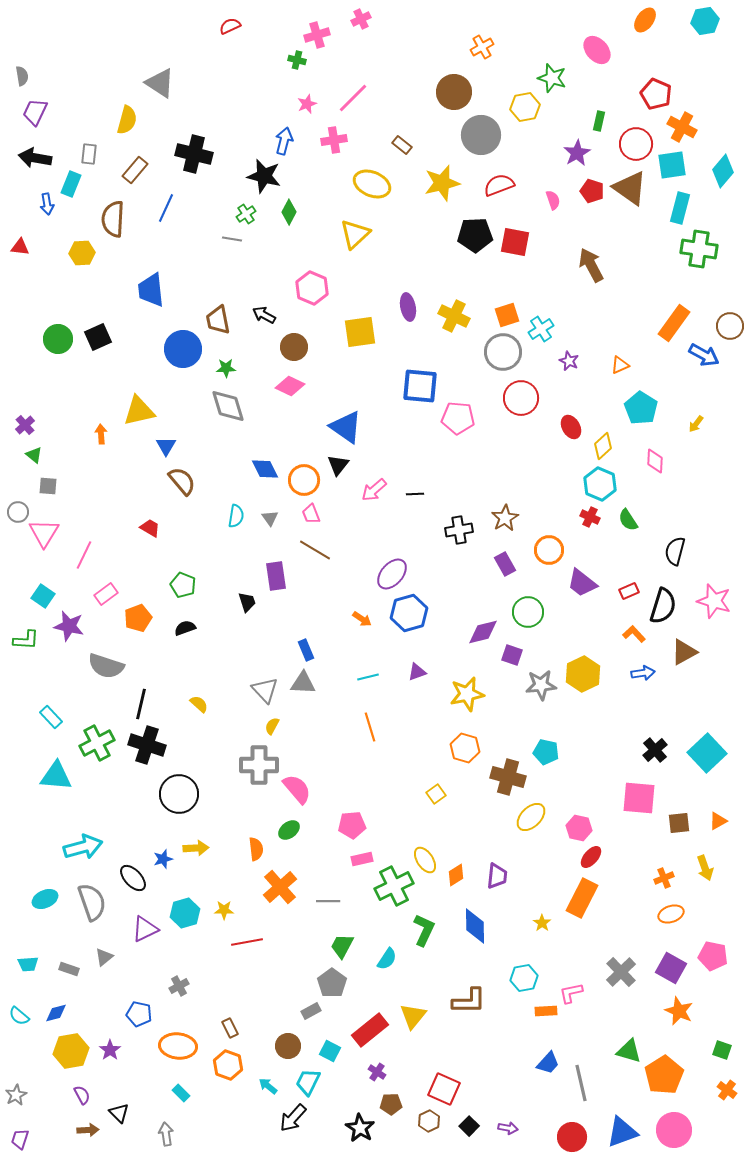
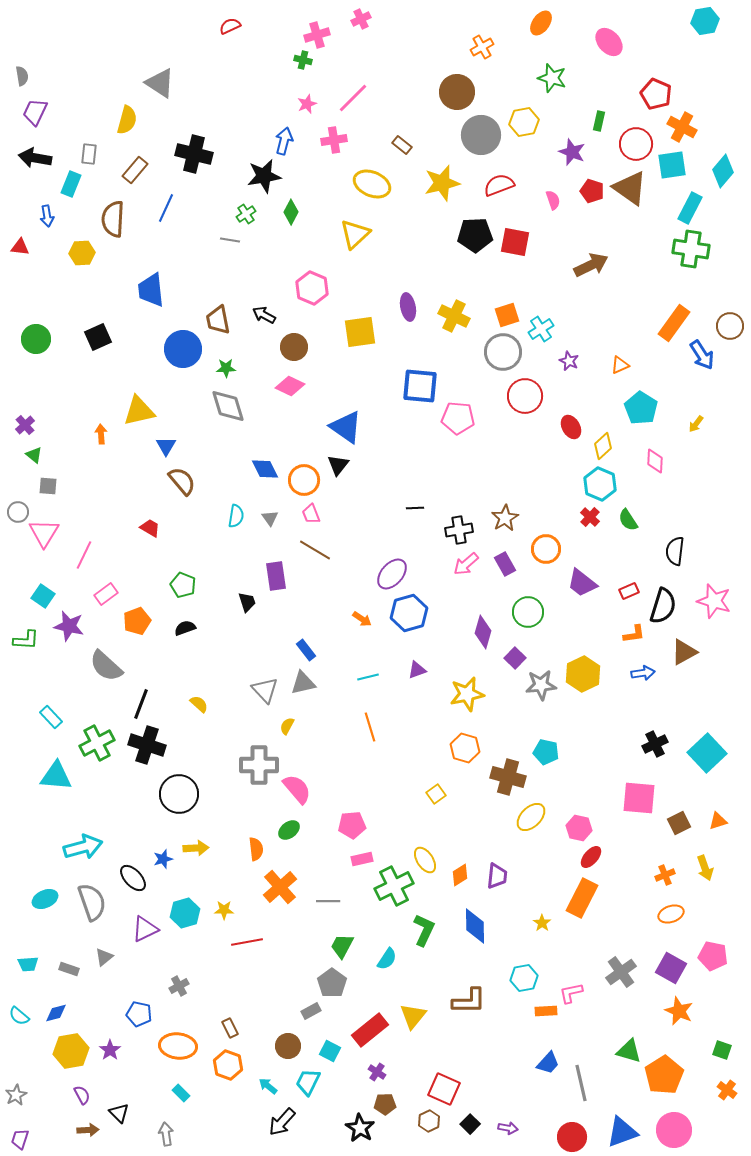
orange ellipse at (645, 20): moved 104 px left, 3 px down
pink ellipse at (597, 50): moved 12 px right, 8 px up
green cross at (297, 60): moved 6 px right
brown circle at (454, 92): moved 3 px right
yellow hexagon at (525, 107): moved 1 px left, 15 px down
purple star at (577, 153): moved 5 px left, 1 px up; rotated 20 degrees counterclockwise
black star at (264, 176): rotated 24 degrees counterclockwise
blue arrow at (47, 204): moved 12 px down
cyan rectangle at (680, 208): moved 10 px right; rotated 12 degrees clockwise
green diamond at (289, 212): moved 2 px right
gray line at (232, 239): moved 2 px left, 1 px down
green cross at (699, 249): moved 8 px left
brown arrow at (591, 265): rotated 92 degrees clockwise
green circle at (58, 339): moved 22 px left
blue arrow at (704, 355): moved 2 px left; rotated 28 degrees clockwise
red circle at (521, 398): moved 4 px right, 2 px up
pink arrow at (374, 490): moved 92 px right, 74 px down
black line at (415, 494): moved 14 px down
red cross at (590, 517): rotated 18 degrees clockwise
orange circle at (549, 550): moved 3 px left, 1 px up
black semicircle at (675, 551): rotated 8 degrees counterclockwise
orange pentagon at (138, 618): moved 1 px left, 3 px down
purple diamond at (483, 632): rotated 60 degrees counterclockwise
orange L-shape at (634, 634): rotated 125 degrees clockwise
blue rectangle at (306, 650): rotated 15 degrees counterclockwise
purple square at (512, 655): moved 3 px right, 3 px down; rotated 25 degrees clockwise
gray semicircle at (106, 666): rotated 24 degrees clockwise
purple triangle at (417, 672): moved 2 px up
gray triangle at (303, 683): rotated 16 degrees counterclockwise
black line at (141, 704): rotated 8 degrees clockwise
yellow semicircle at (272, 726): moved 15 px right
black cross at (655, 750): moved 6 px up; rotated 15 degrees clockwise
orange triangle at (718, 821): rotated 12 degrees clockwise
brown square at (679, 823): rotated 20 degrees counterclockwise
orange diamond at (456, 875): moved 4 px right
orange cross at (664, 878): moved 1 px right, 3 px up
gray cross at (621, 972): rotated 8 degrees clockwise
brown pentagon at (391, 1104): moved 6 px left
black arrow at (293, 1118): moved 11 px left, 4 px down
black square at (469, 1126): moved 1 px right, 2 px up
